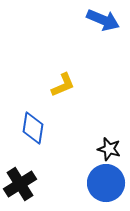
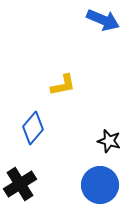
yellow L-shape: rotated 12 degrees clockwise
blue diamond: rotated 32 degrees clockwise
black star: moved 8 px up
blue circle: moved 6 px left, 2 px down
